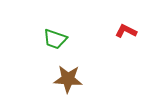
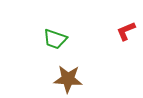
red L-shape: rotated 50 degrees counterclockwise
